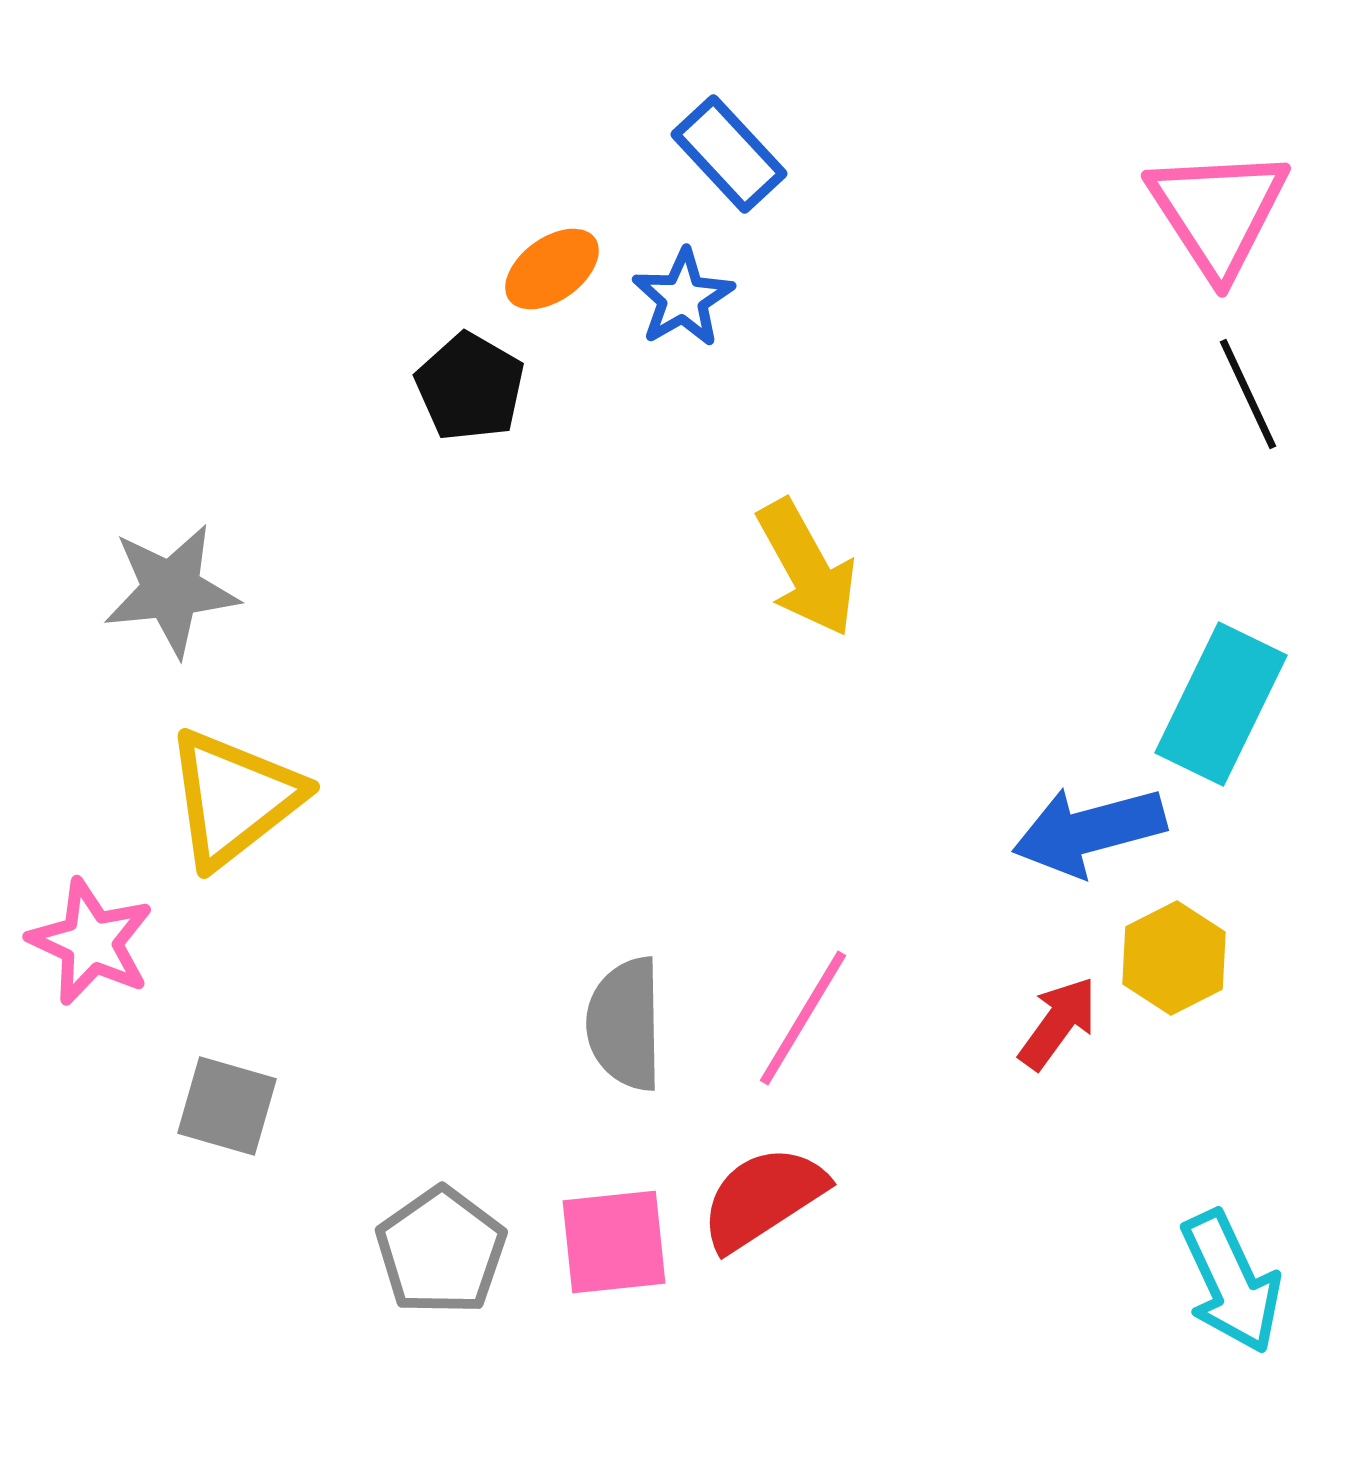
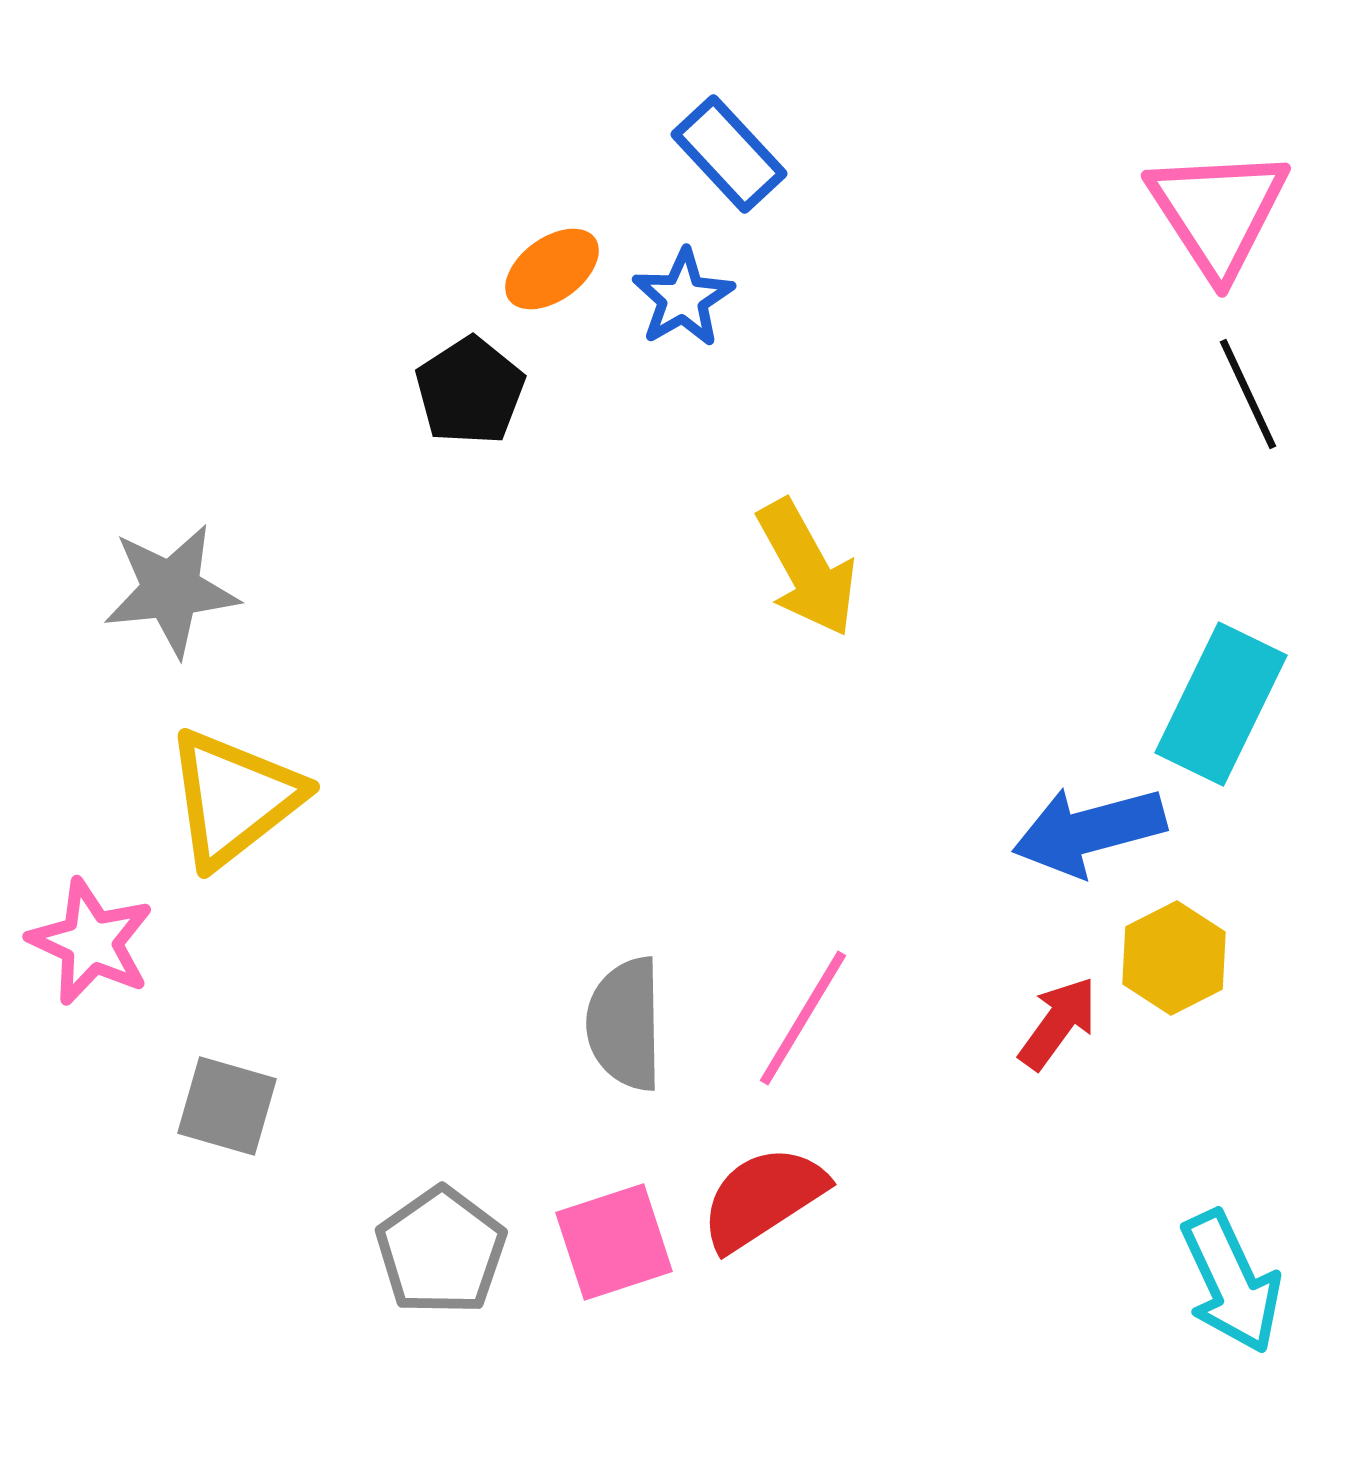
black pentagon: moved 4 px down; rotated 9 degrees clockwise
pink square: rotated 12 degrees counterclockwise
